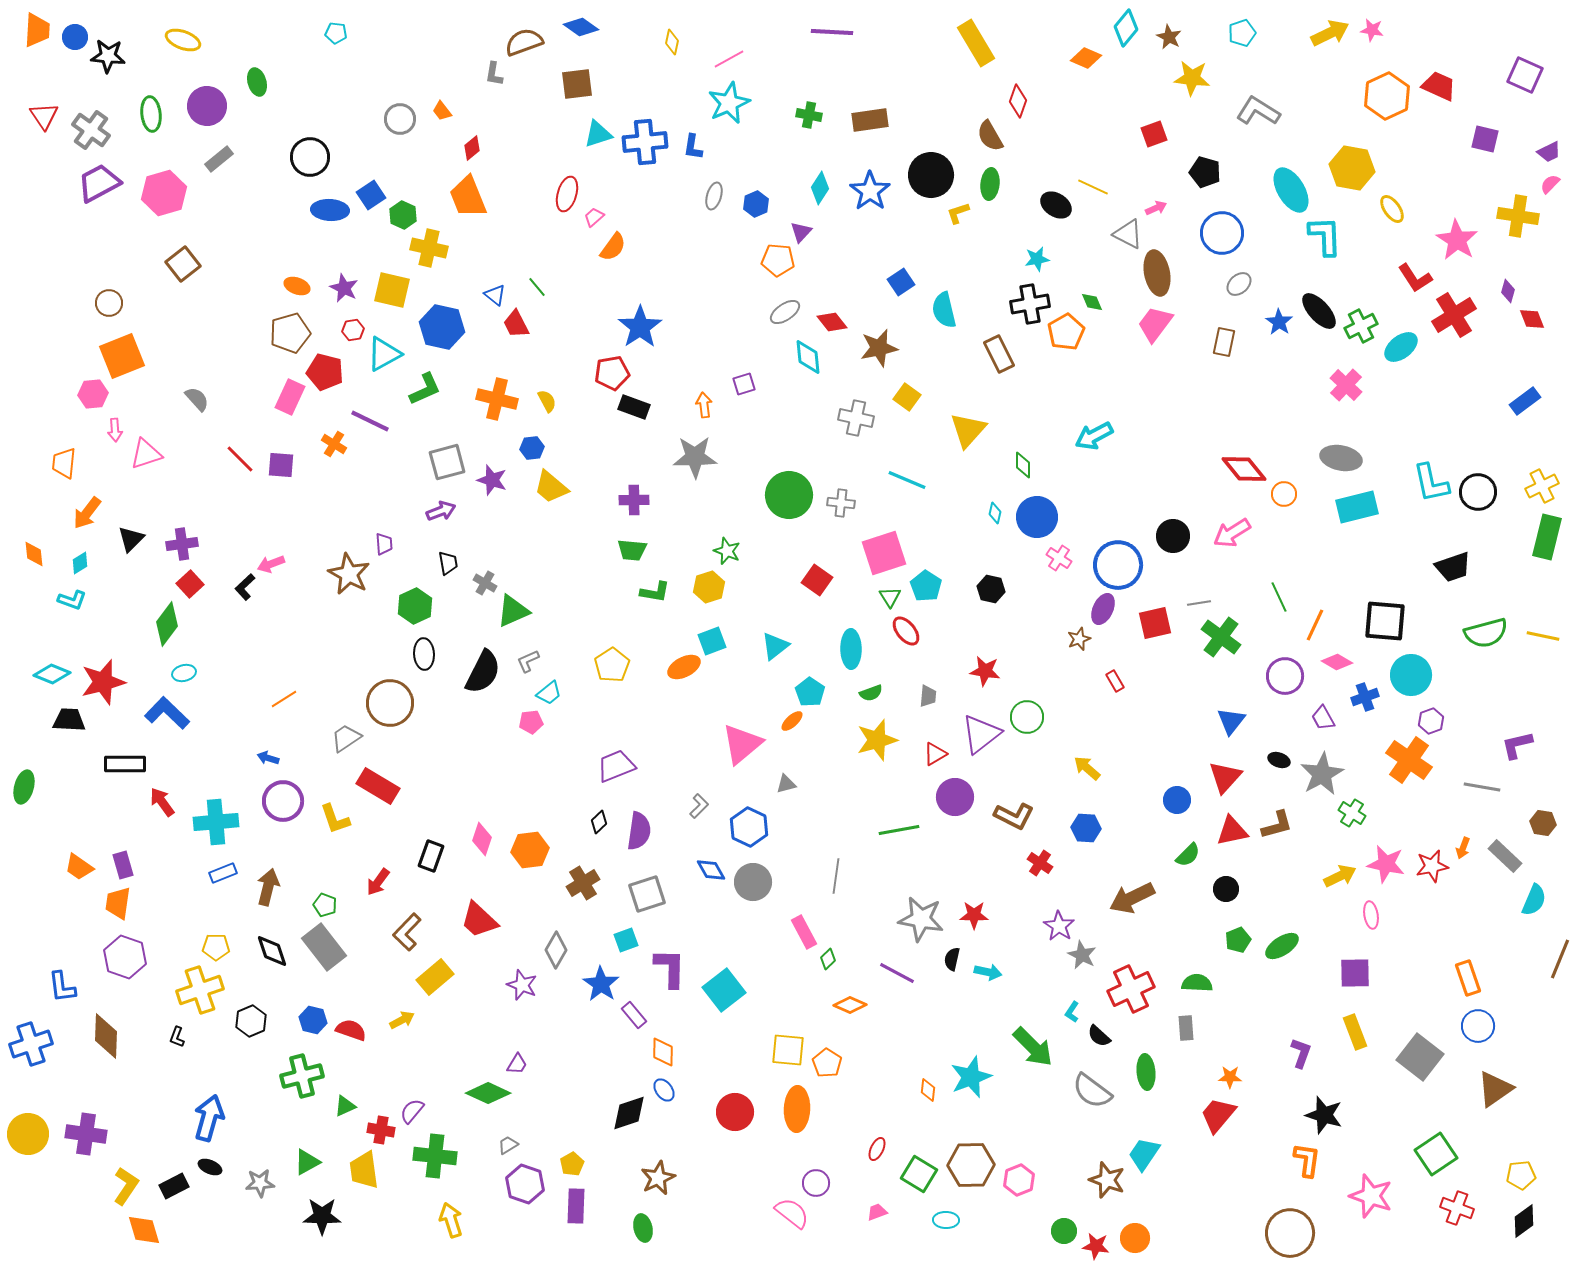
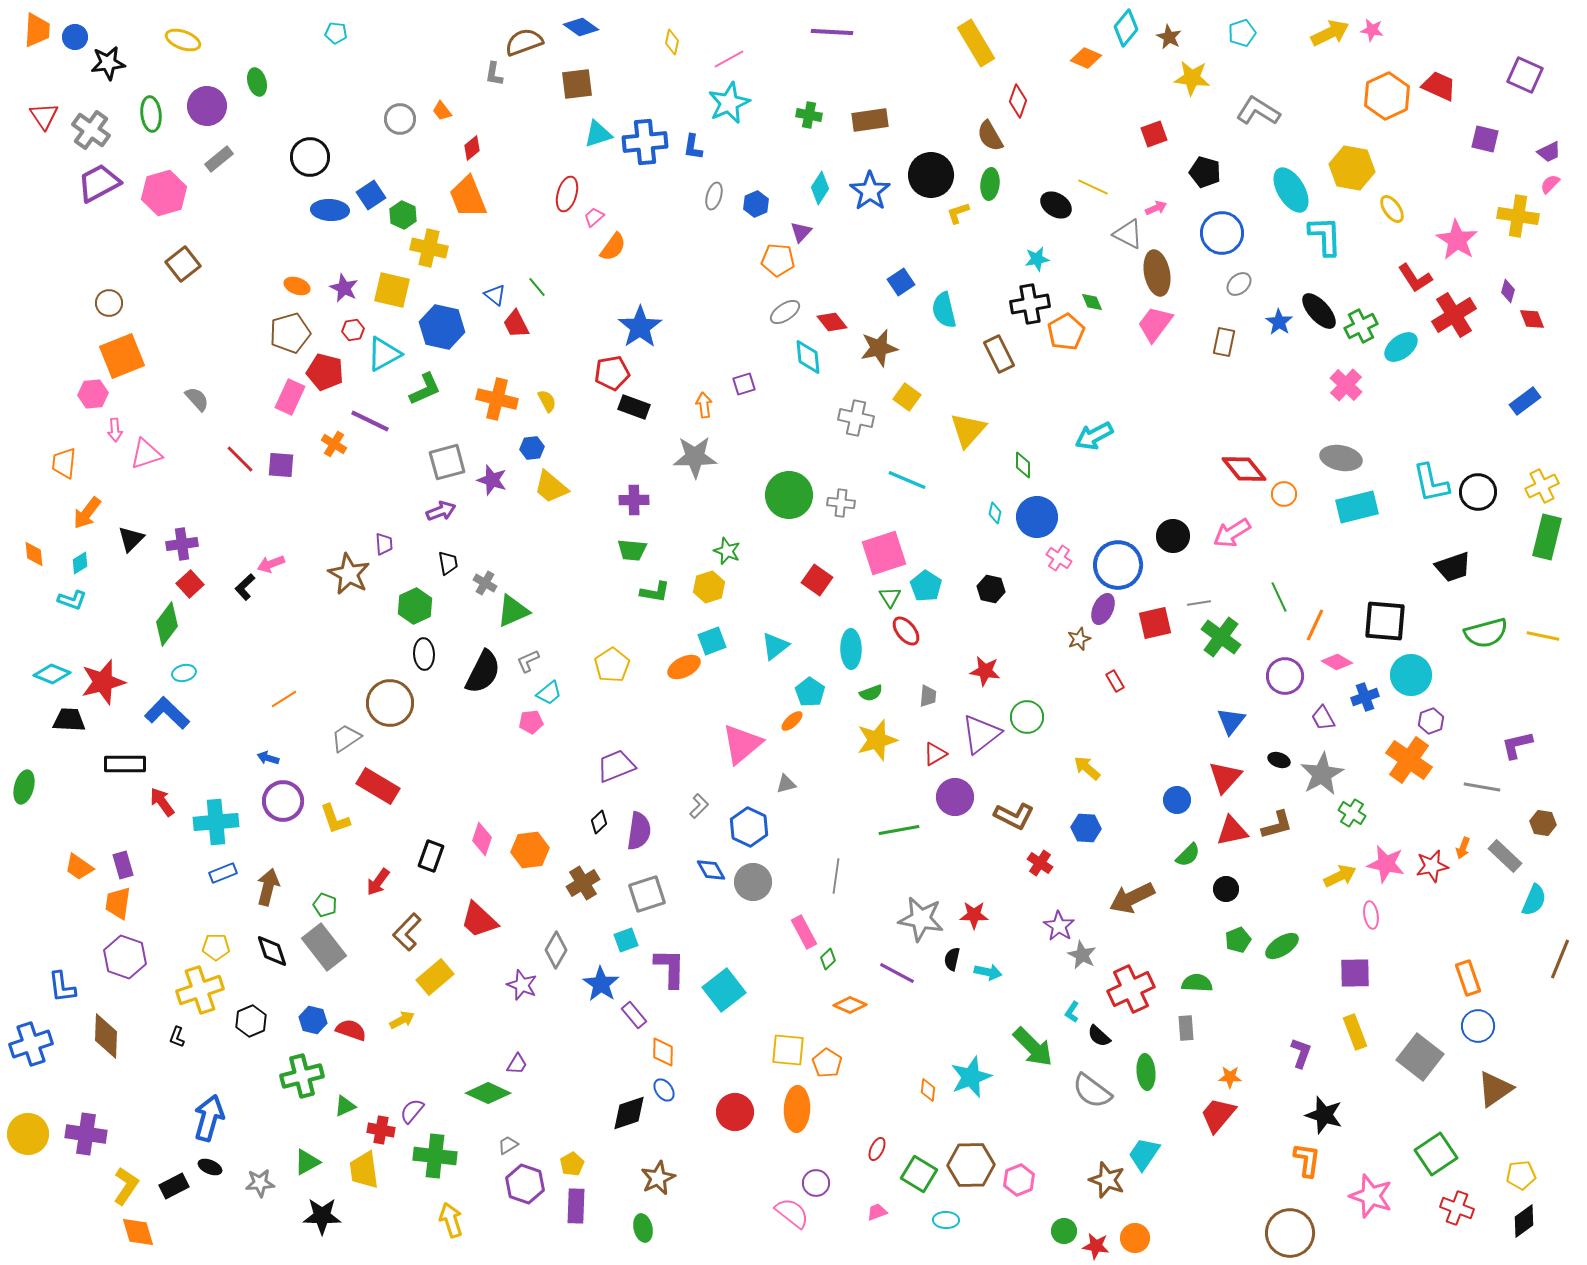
black star at (108, 56): moved 7 px down; rotated 12 degrees counterclockwise
orange diamond at (144, 1230): moved 6 px left, 2 px down
